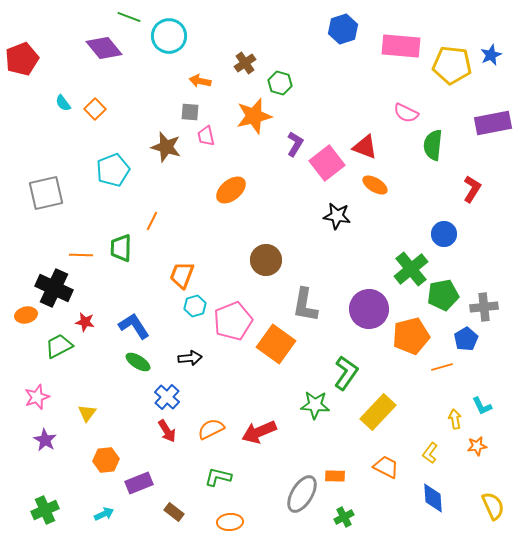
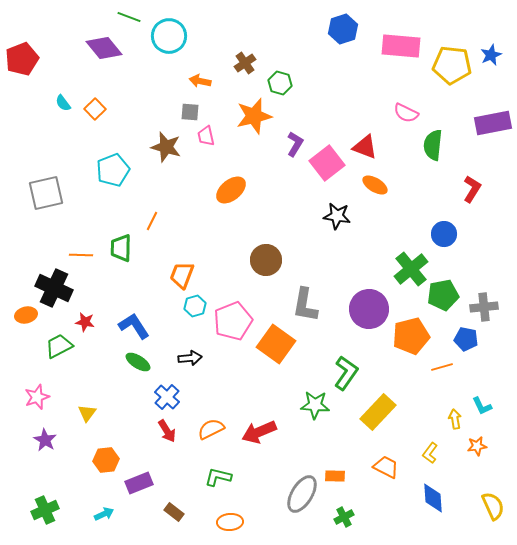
blue pentagon at (466, 339): rotated 30 degrees counterclockwise
